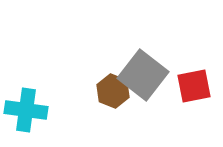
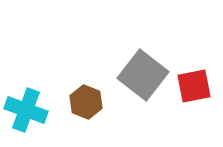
brown hexagon: moved 27 px left, 11 px down
cyan cross: rotated 12 degrees clockwise
